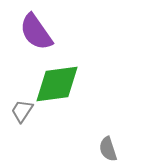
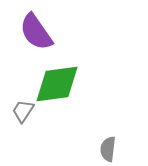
gray trapezoid: moved 1 px right
gray semicircle: rotated 25 degrees clockwise
